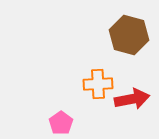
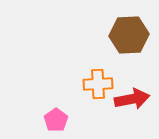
brown hexagon: rotated 18 degrees counterclockwise
pink pentagon: moved 5 px left, 3 px up
